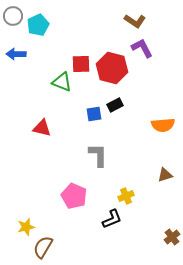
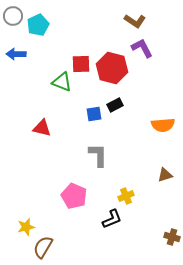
brown cross: rotated 35 degrees counterclockwise
